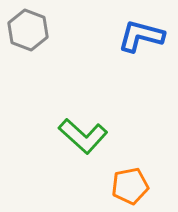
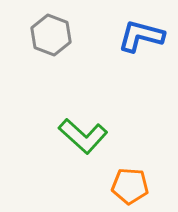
gray hexagon: moved 23 px right, 5 px down
orange pentagon: rotated 15 degrees clockwise
